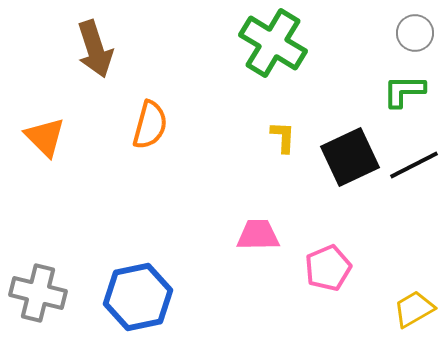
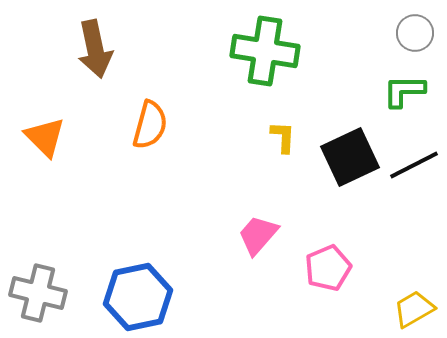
green cross: moved 8 px left, 8 px down; rotated 22 degrees counterclockwise
brown arrow: rotated 6 degrees clockwise
pink trapezoid: rotated 48 degrees counterclockwise
